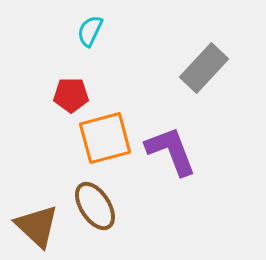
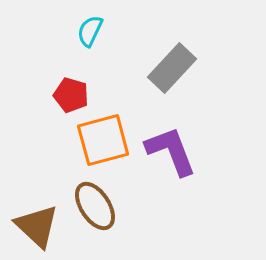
gray rectangle: moved 32 px left
red pentagon: rotated 16 degrees clockwise
orange square: moved 2 px left, 2 px down
